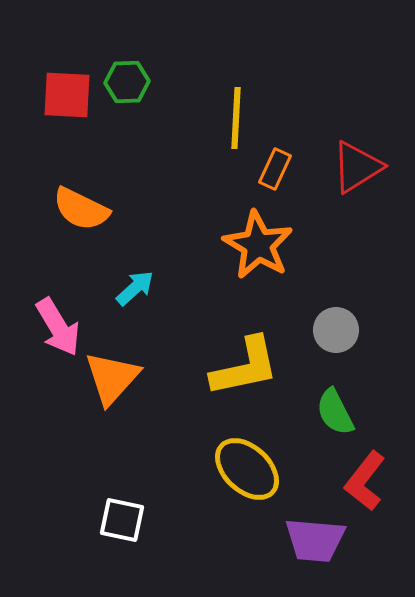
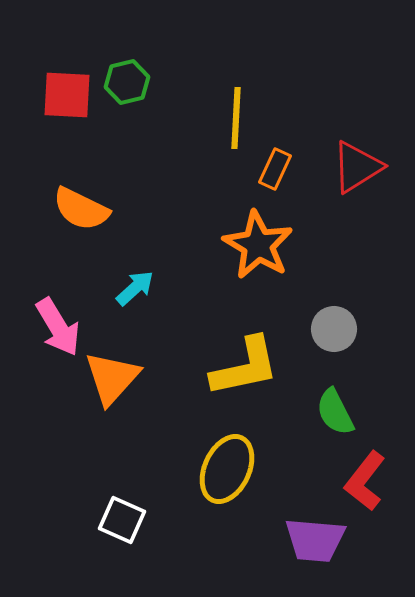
green hexagon: rotated 12 degrees counterclockwise
gray circle: moved 2 px left, 1 px up
yellow ellipse: moved 20 px left; rotated 72 degrees clockwise
white square: rotated 12 degrees clockwise
